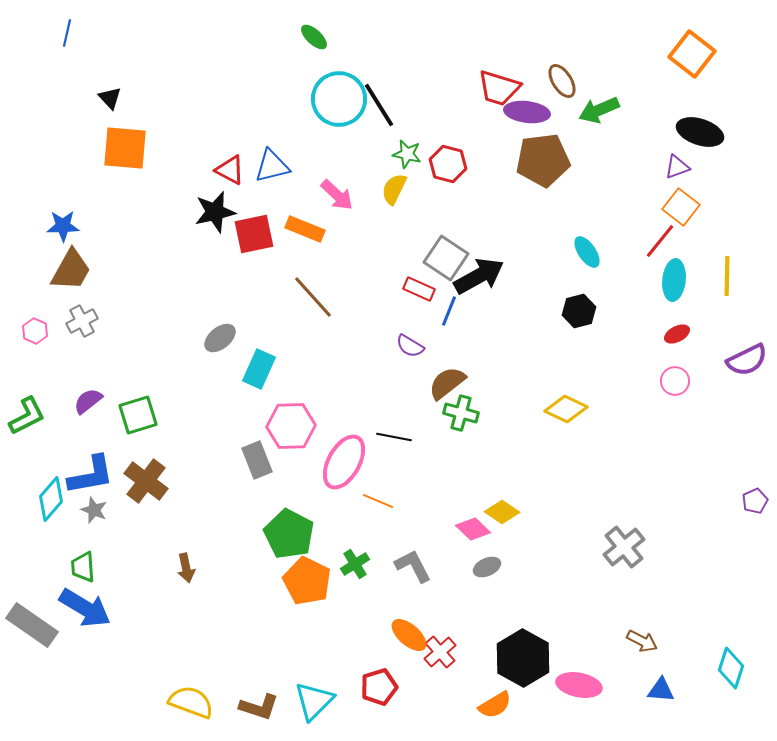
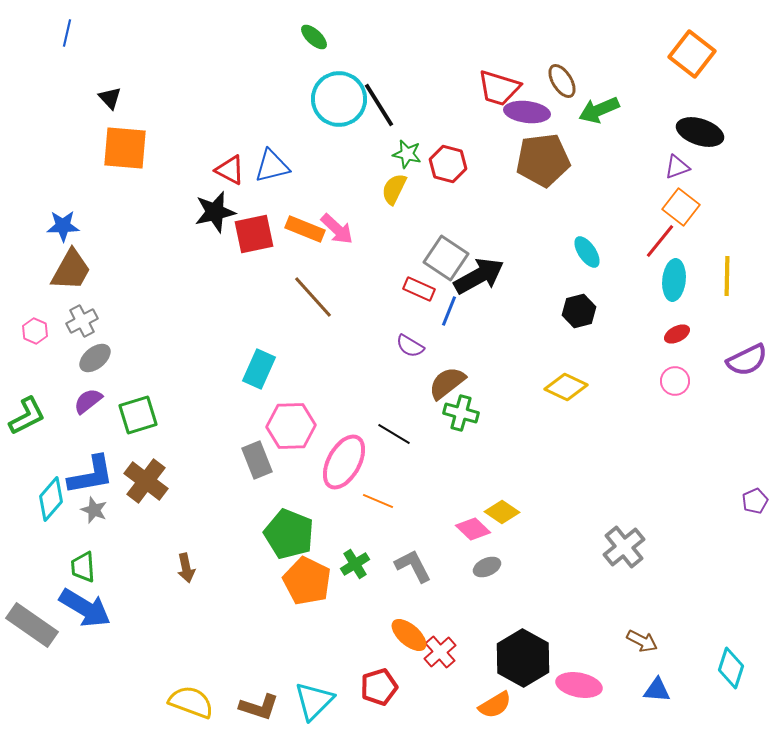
pink arrow at (337, 195): moved 34 px down
gray ellipse at (220, 338): moved 125 px left, 20 px down
yellow diamond at (566, 409): moved 22 px up
black line at (394, 437): moved 3 px up; rotated 20 degrees clockwise
green pentagon at (289, 534): rotated 6 degrees counterclockwise
blue triangle at (661, 690): moved 4 px left
